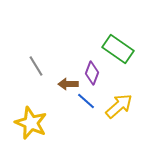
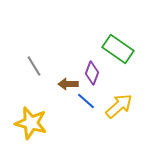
gray line: moved 2 px left
yellow star: rotated 8 degrees counterclockwise
